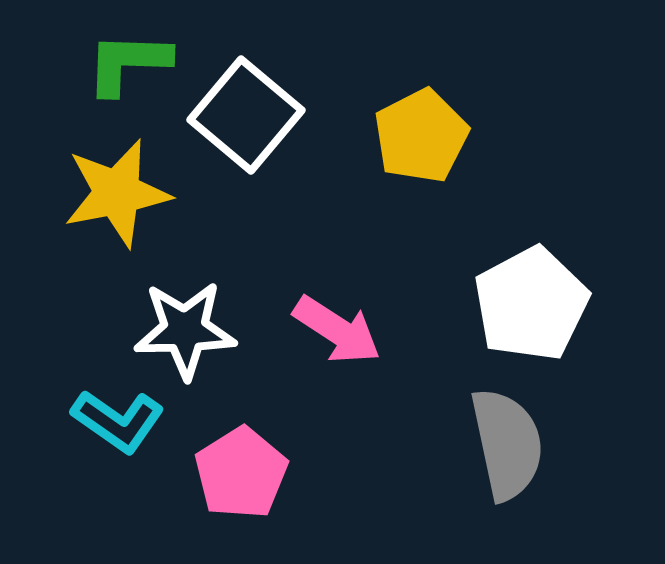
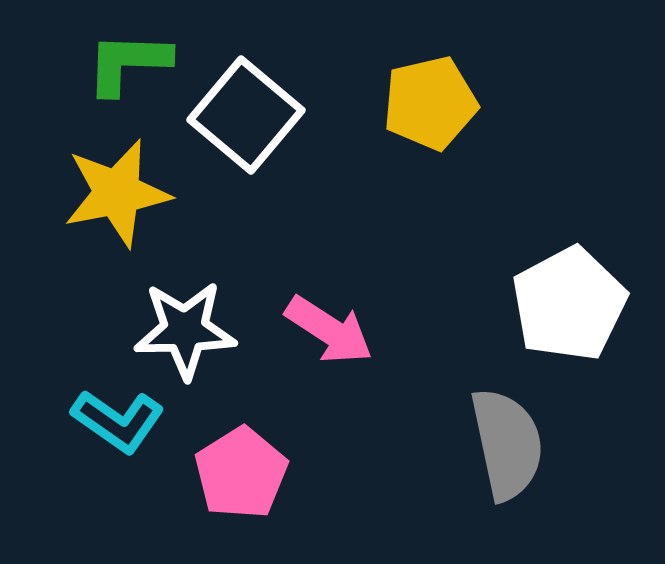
yellow pentagon: moved 9 px right, 33 px up; rotated 14 degrees clockwise
white pentagon: moved 38 px right
pink arrow: moved 8 px left
